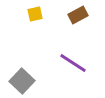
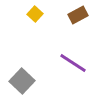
yellow square: rotated 35 degrees counterclockwise
